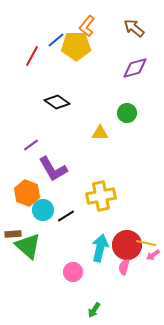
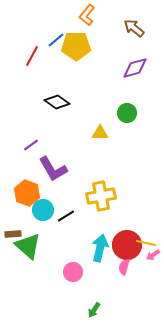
orange L-shape: moved 11 px up
